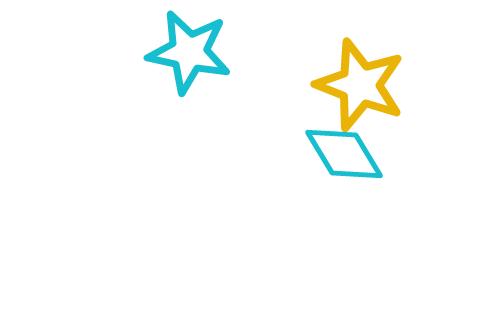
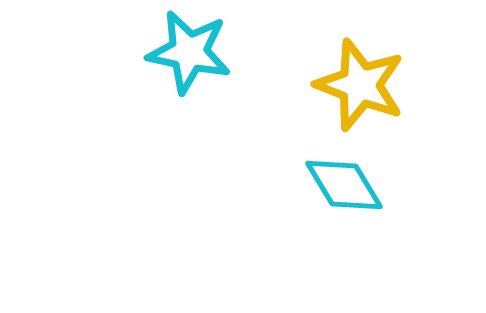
cyan diamond: moved 31 px down
